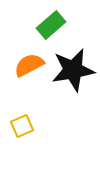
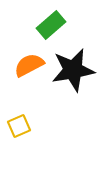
yellow square: moved 3 px left
